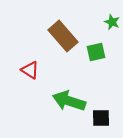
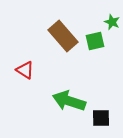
green square: moved 1 px left, 11 px up
red triangle: moved 5 px left
